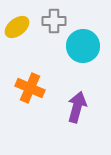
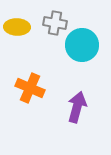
gray cross: moved 1 px right, 2 px down; rotated 10 degrees clockwise
yellow ellipse: rotated 40 degrees clockwise
cyan circle: moved 1 px left, 1 px up
